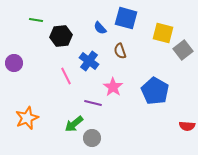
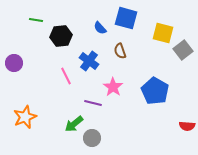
orange star: moved 2 px left, 1 px up
